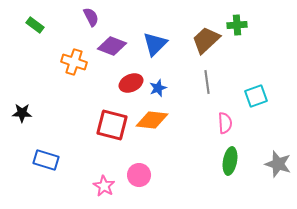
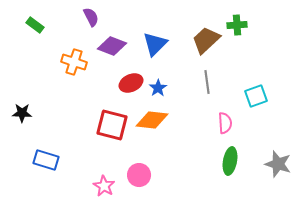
blue star: rotated 12 degrees counterclockwise
